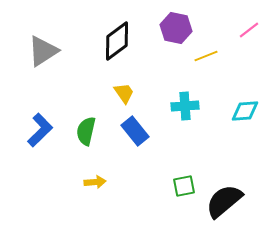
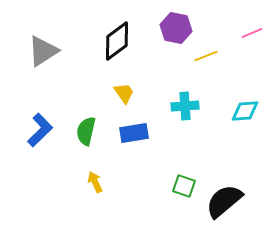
pink line: moved 3 px right, 3 px down; rotated 15 degrees clockwise
blue rectangle: moved 1 px left, 2 px down; rotated 60 degrees counterclockwise
yellow arrow: rotated 110 degrees counterclockwise
green square: rotated 30 degrees clockwise
